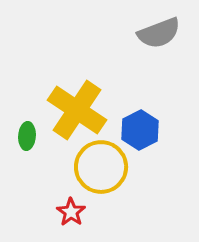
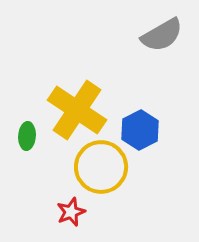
gray semicircle: moved 3 px right, 2 px down; rotated 9 degrees counterclockwise
red star: rotated 16 degrees clockwise
